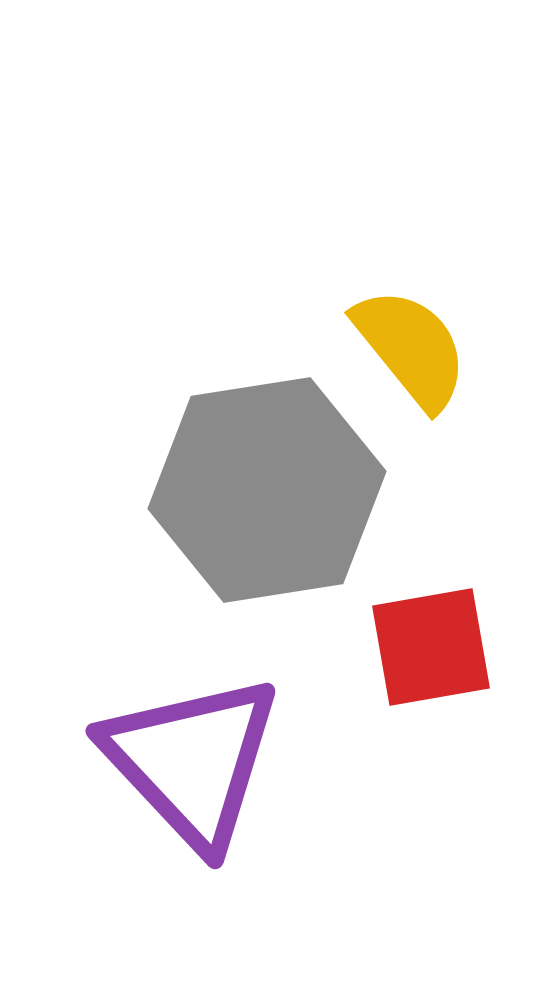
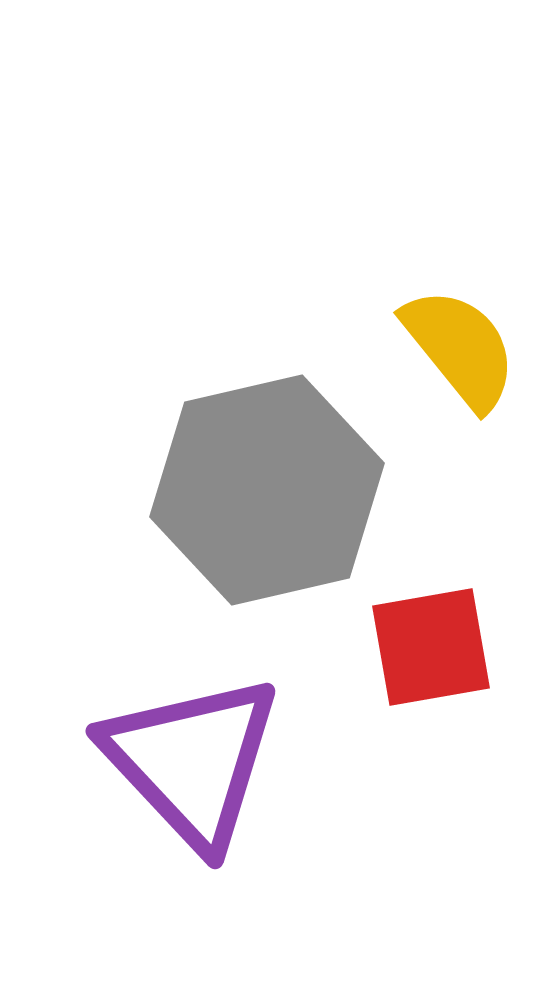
yellow semicircle: moved 49 px right
gray hexagon: rotated 4 degrees counterclockwise
